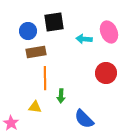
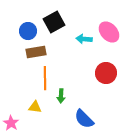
black square: rotated 20 degrees counterclockwise
pink ellipse: rotated 20 degrees counterclockwise
